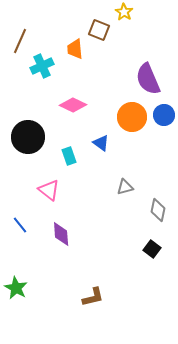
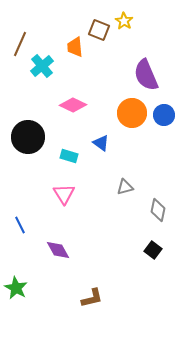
yellow star: moved 9 px down
brown line: moved 3 px down
orange trapezoid: moved 2 px up
cyan cross: rotated 15 degrees counterclockwise
purple semicircle: moved 2 px left, 4 px up
orange circle: moved 4 px up
cyan rectangle: rotated 54 degrees counterclockwise
pink triangle: moved 15 px right, 4 px down; rotated 20 degrees clockwise
blue line: rotated 12 degrees clockwise
purple diamond: moved 3 px left, 16 px down; rotated 25 degrees counterclockwise
black square: moved 1 px right, 1 px down
brown L-shape: moved 1 px left, 1 px down
